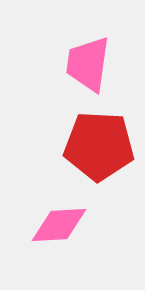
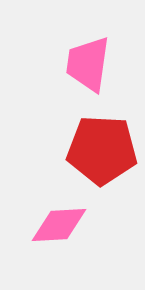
red pentagon: moved 3 px right, 4 px down
